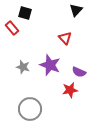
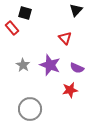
gray star: moved 2 px up; rotated 16 degrees clockwise
purple semicircle: moved 2 px left, 4 px up
